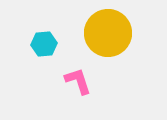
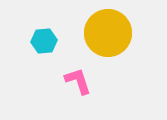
cyan hexagon: moved 3 px up
